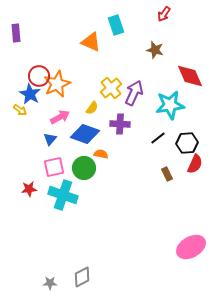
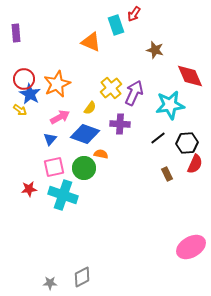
red arrow: moved 30 px left
red circle: moved 15 px left, 3 px down
yellow semicircle: moved 2 px left
